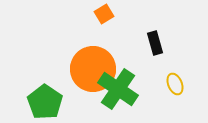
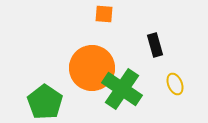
orange square: rotated 36 degrees clockwise
black rectangle: moved 2 px down
orange circle: moved 1 px left, 1 px up
green cross: moved 4 px right
